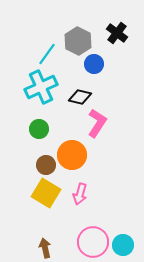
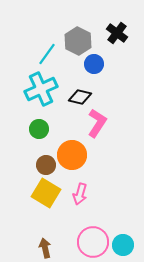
cyan cross: moved 2 px down
